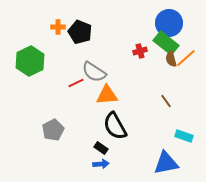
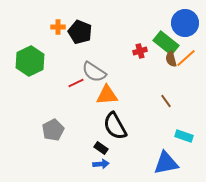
blue circle: moved 16 px right
